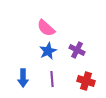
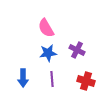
pink semicircle: rotated 18 degrees clockwise
blue star: moved 2 px down; rotated 18 degrees clockwise
